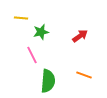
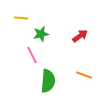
green star: moved 2 px down
